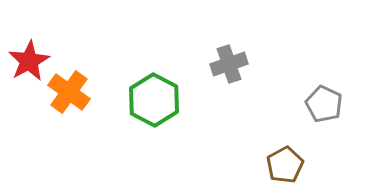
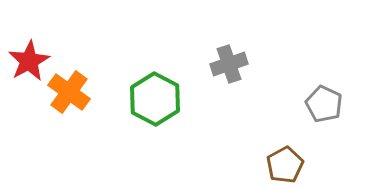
green hexagon: moved 1 px right, 1 px up
